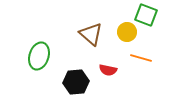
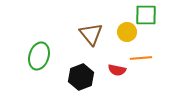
green square: rotated 20 degrees counterclockwise
brown triangle: rotated 10 degrees clockwise
orange line: rotated 20 degrees counterclockwise
red semicircle: moved 9 px right
black hexagon: moved 5 px right, 5 px up; rotated 15 degrees counterclockwise
